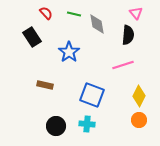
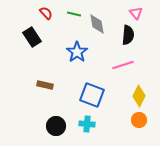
blue star: moved 8 px right
